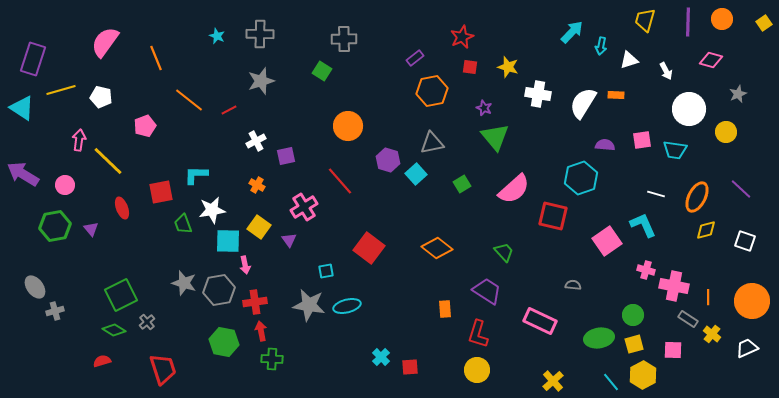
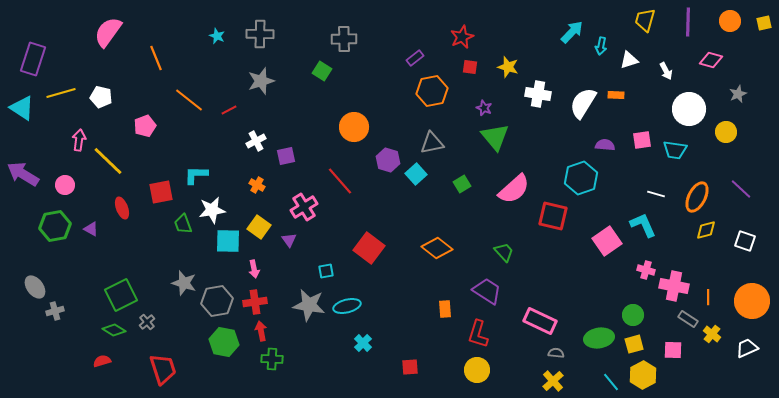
orange circle at (722, 19): moved 8 px right, 2 px down
yellow square at (764, 23): rotated 21 degrees clockwise
pink semicircle at (105, 42): moved 3 px right, 10 px up
yellow line at (61, 90): moved 3 px down
orange circle at (348, 126): moved 6 px right, 1 px down
purple triangle at (91, 229): rotated 21 degrees counterclockwise
pink arrow at (245, 265): moved 9 px right, 4 px down
gray semicircle at (573, 285): moved 17 px left, 68 px down
gray hexagon at (219, 290): moved 2 px left, 11 px down
cyan cross at (381, 357): moved 18 px left, 14 px up
